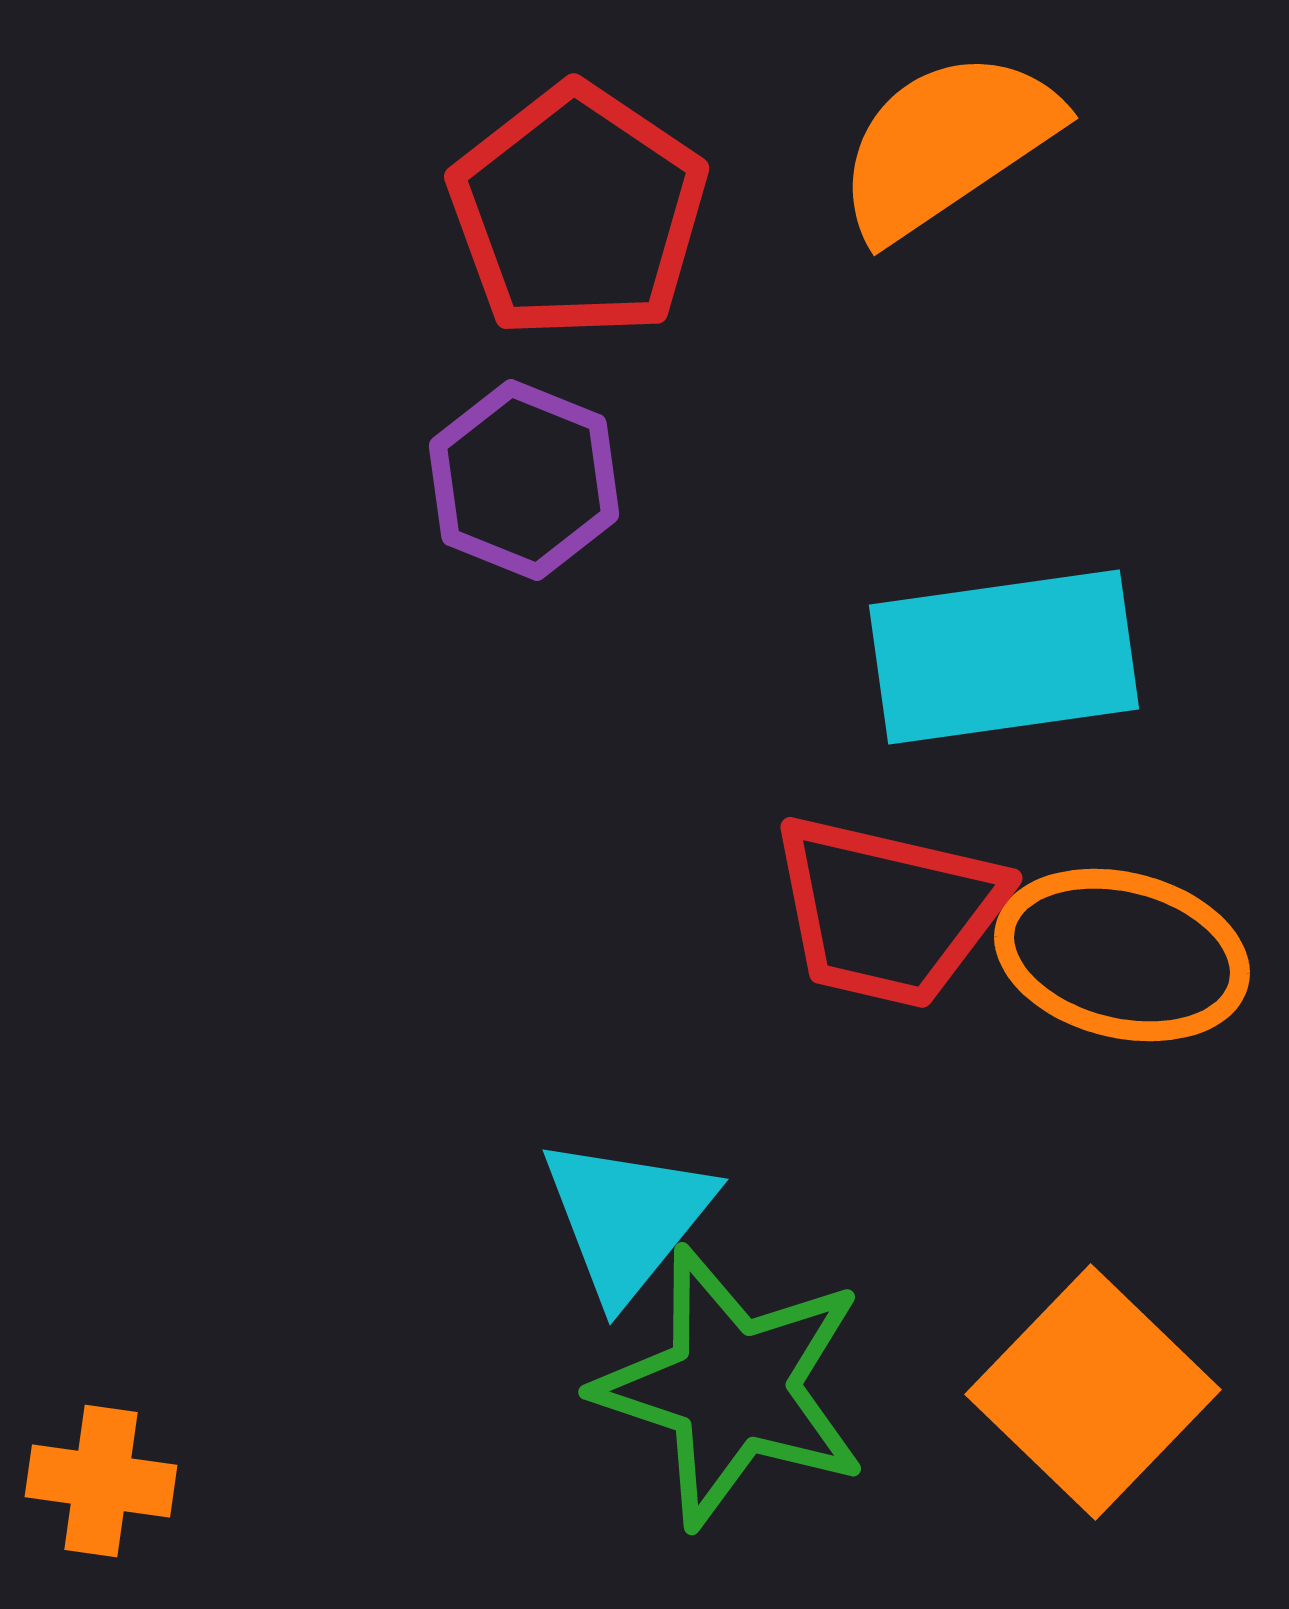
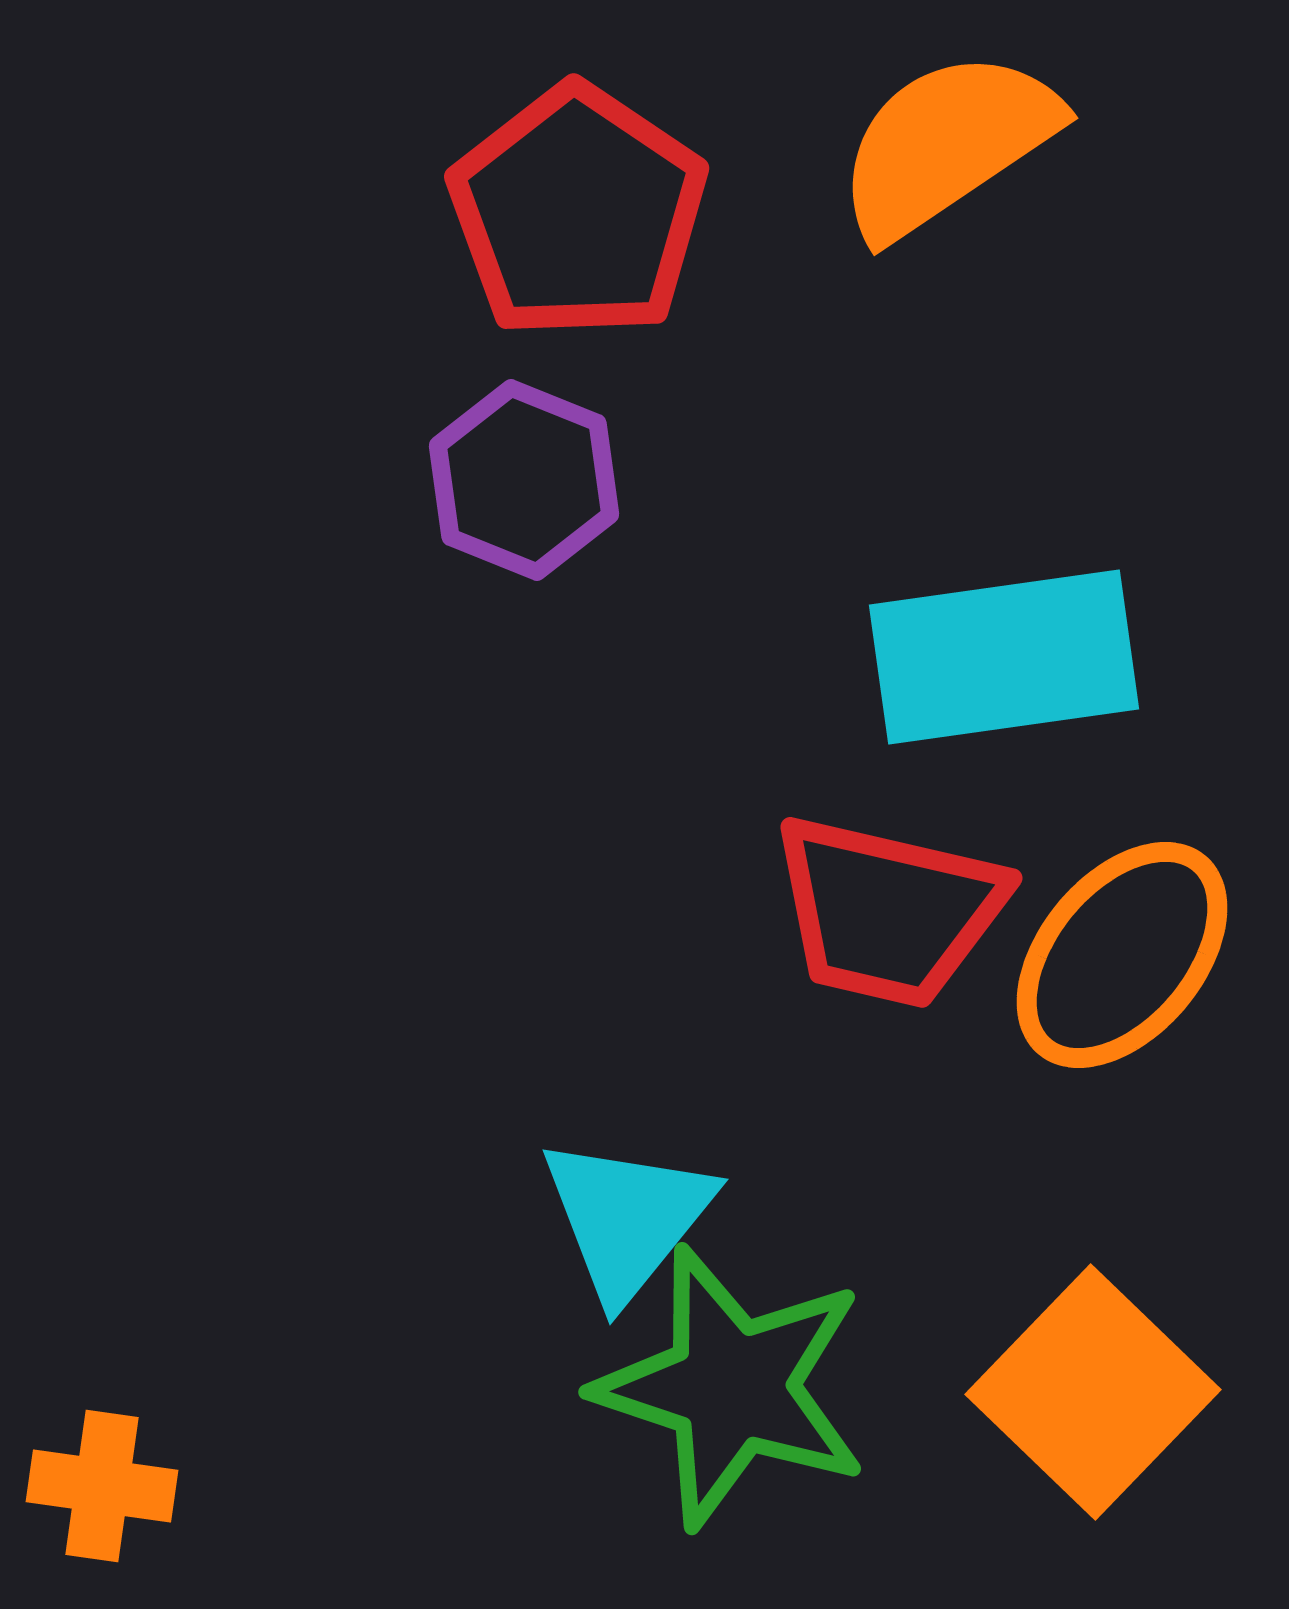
orange ellipse: rotated 64 degrees counterclockwise
orange cross: moved 1 px right, 5 px down
